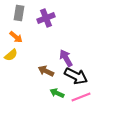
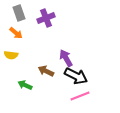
gray rectangle: rotated 28 degrees counterclockwise
orange arrow: moved 4 px up
yellow semicircle: rotated 48 degrees clockwise
green arrow: moved 32 px left, 8 px up
pink line: moved 1 px left, 1 px up
